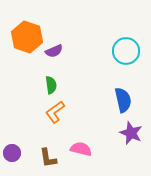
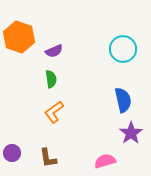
orange hexagon: moved 8 px left
cyan circle: moved 3 px left, 2 px up
green semicircle: moved 6 px up
orange L-shape: moved 1 px left
purple star: rotated 15 degrees clockwise
pink semicircle: moved 24 px right, 12 px down; rotated 30 degrees counterclockwise
